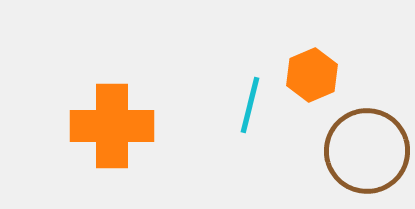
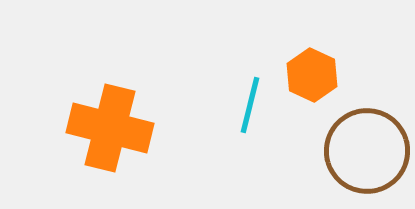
orange hexagon: rotated 12 degrees counterclockwise
orange cross: moved 2 px left, 2 px down; rotated 14 degrees clockwise
